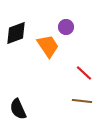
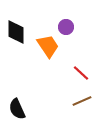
black diamond: moved 1 px up; rotated 70 degrees counterclockwise
red line: moved 3 px left
brown line: rotated 30 degrees counterclockwise
black semicircle: moved 1 px left
